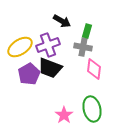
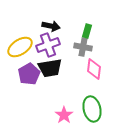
black arrow: moved 11 px left, 5 px down; rotated 18 degrees counterclockwise
black trapezoid: rotated 30 degrees counterclockwise
